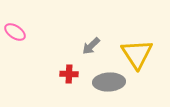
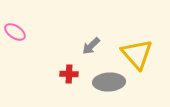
yellow triangle: rotated 8 degrees counterclockwise
